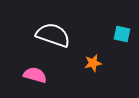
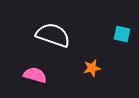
orange star: moved 1 px left, 5 px down
